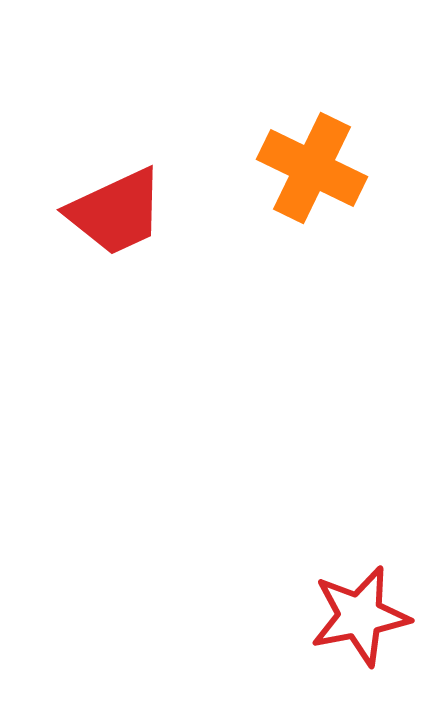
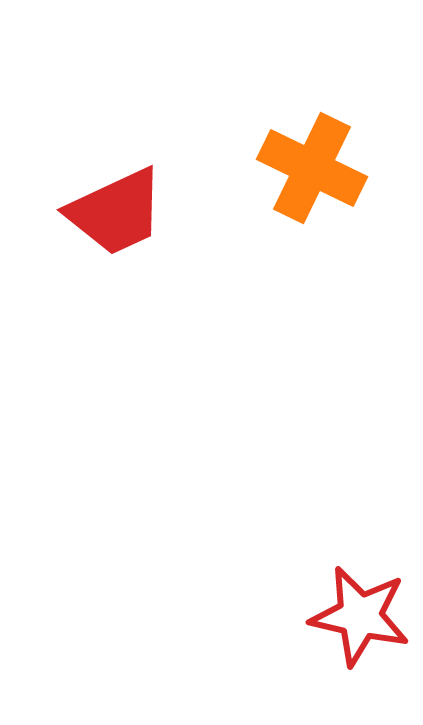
red star: rotated 24 degrees clockwise
